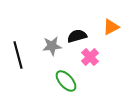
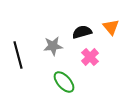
orange triangle: rotated 42 degrees counterclockwise
black semicircle: moved 5 px right, 4 px up
gray star: moved 1 px right
green ellipse: moved 2 px left, 1 px down
